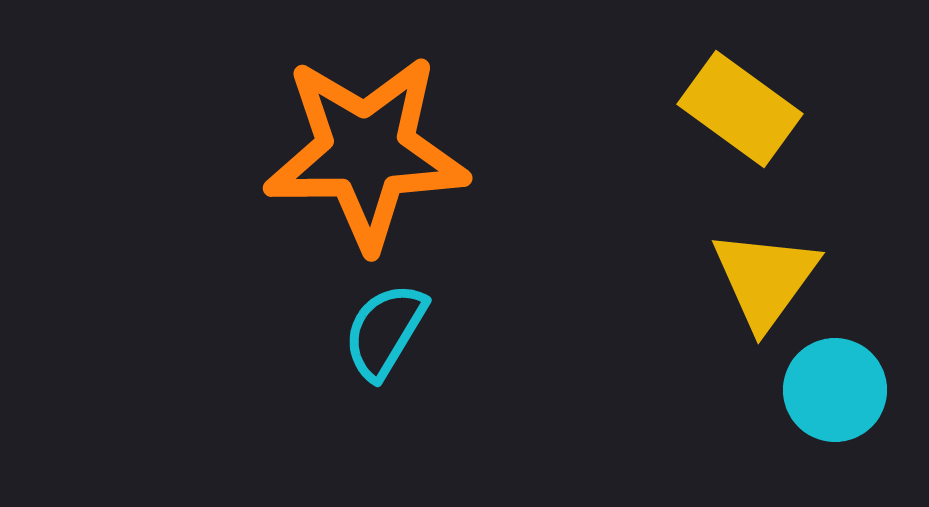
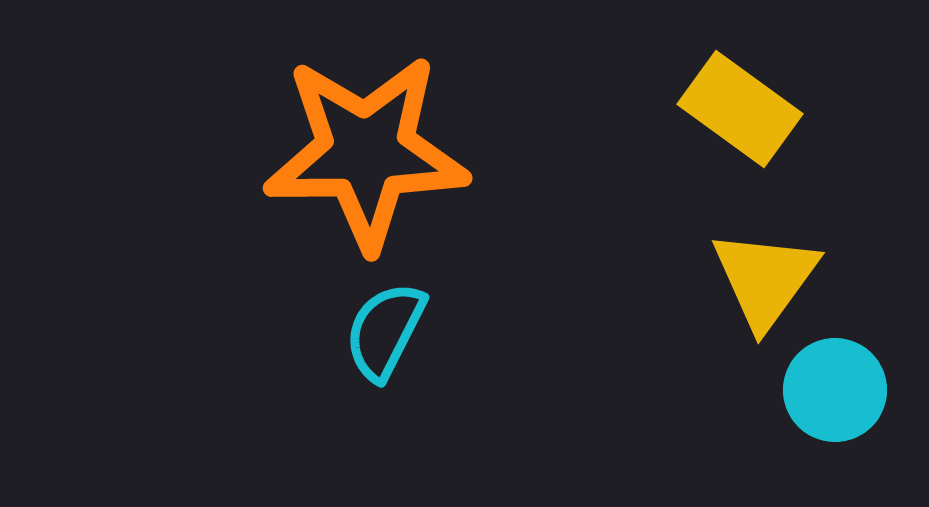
cyan semicircle: rotated 4 degrees counterclockwise
